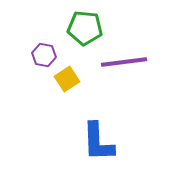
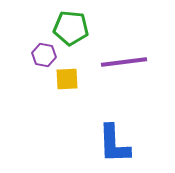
green pentagon: moved 14 px left
yellow square: rotated 30 degrees clockwise
blue L-shape: moved 16 px right, 2 px down
